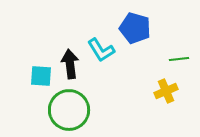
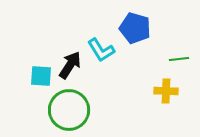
black arrow: moved 1 px down; rotated 40 degrees clockwise
yellow cross: rotated 25 degrees clockwise
